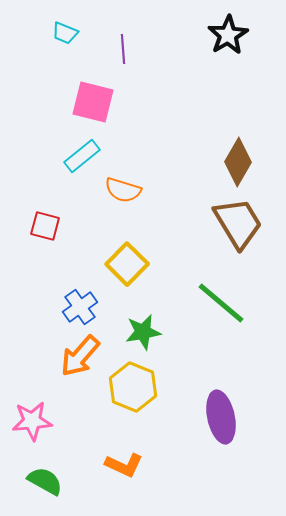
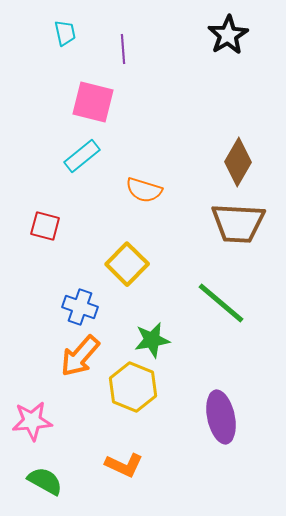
cyan trapezoid: rotated 124 degrees counterclockwise
orange semicircle: moved 21 px right
brown trapezoid: rotated 124 degrees clockwise
blue cross: rotated 36 degrees counterclockwise
green star: moved 9 px right, 8 px down
